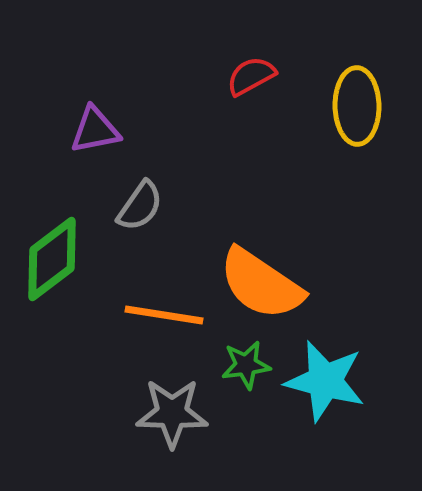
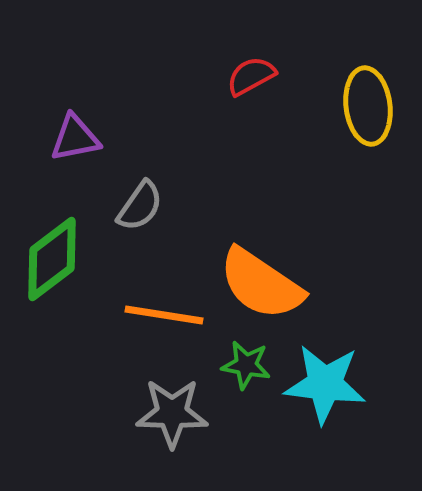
yellow ellipse: moved 11 px right; rotated 6 degrees counterclockwise
purple triangle: moved 20 px left, 8 px down
green star: rotated 18 degrees clockwise
cyan star: moved 3 px down; rotated 8 degrees counterclockwise
